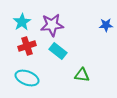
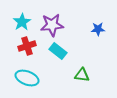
blue star: moved 8 px left, 4 px down
